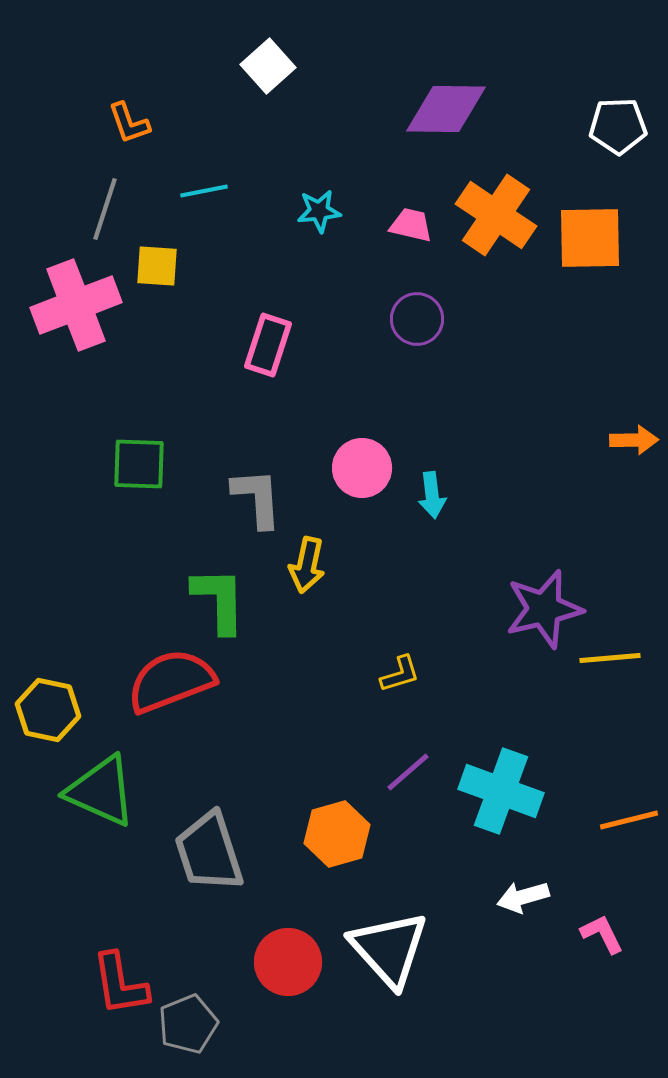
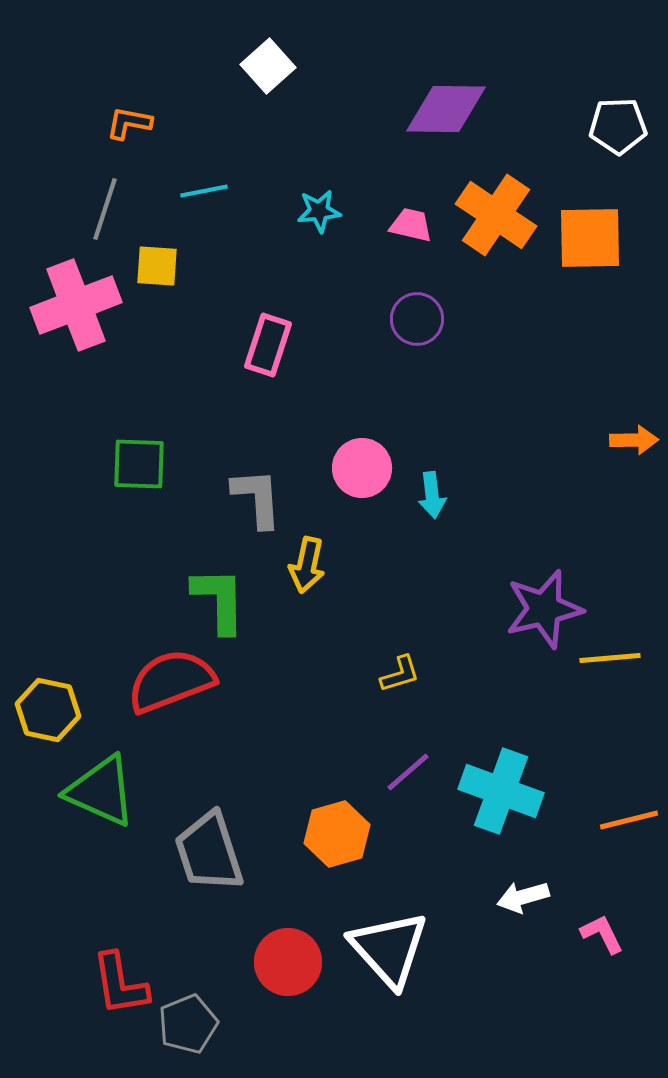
orange L-shape: rotated 120 degrees clockwise
